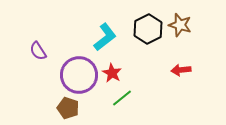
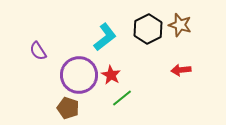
red star: moved 1 px left, 2 px down
